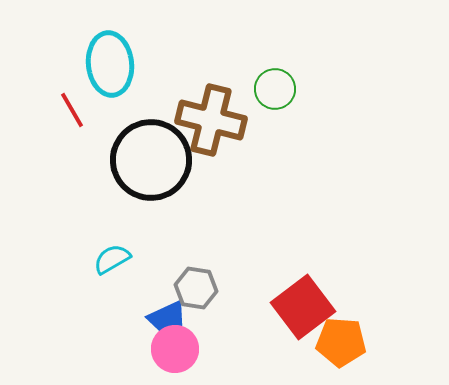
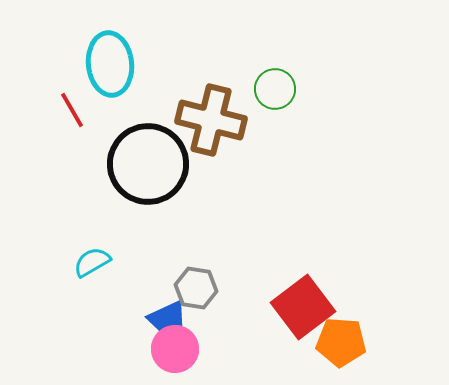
black circle: moved 3 px left, 4 px down
cyan semicircle: moved 20 px left, 3 px down
